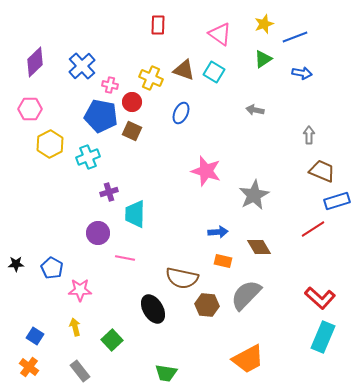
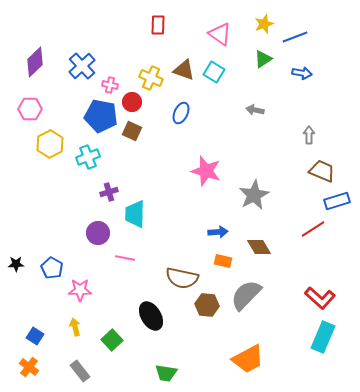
black ellipse at (153, 309): moved 2 px left, 7 px down
